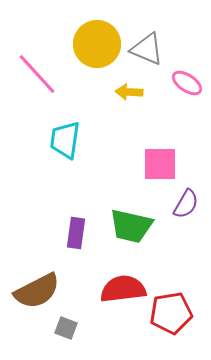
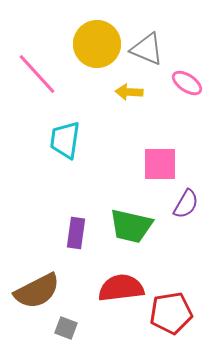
red semicircle: moved 2 px left, 1 px up
